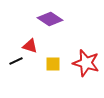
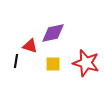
purple diamond: moved 3 px right, 14 px down; rotated 45 degrees counterclockwise
black line: rotated 56 degrees counterclockwise
